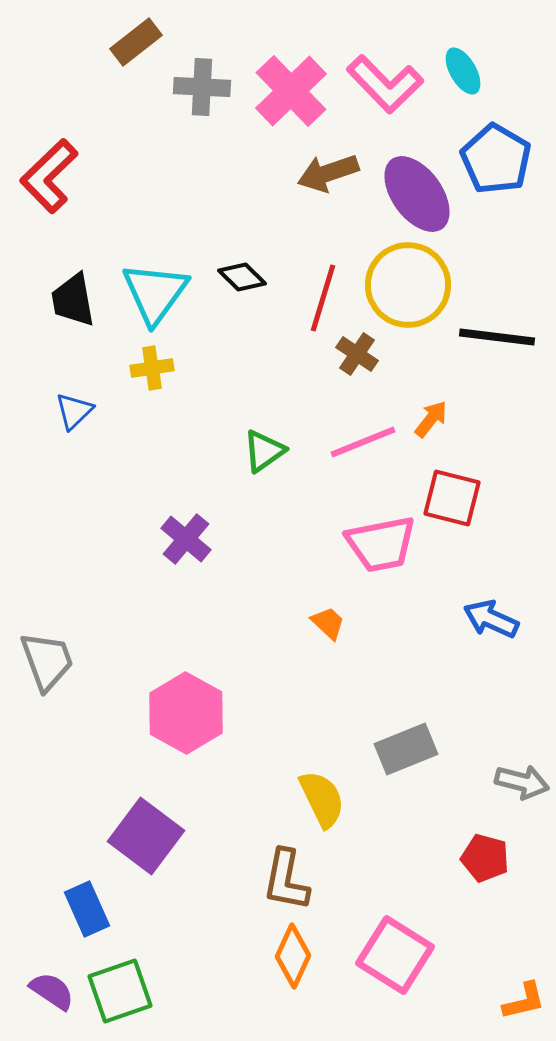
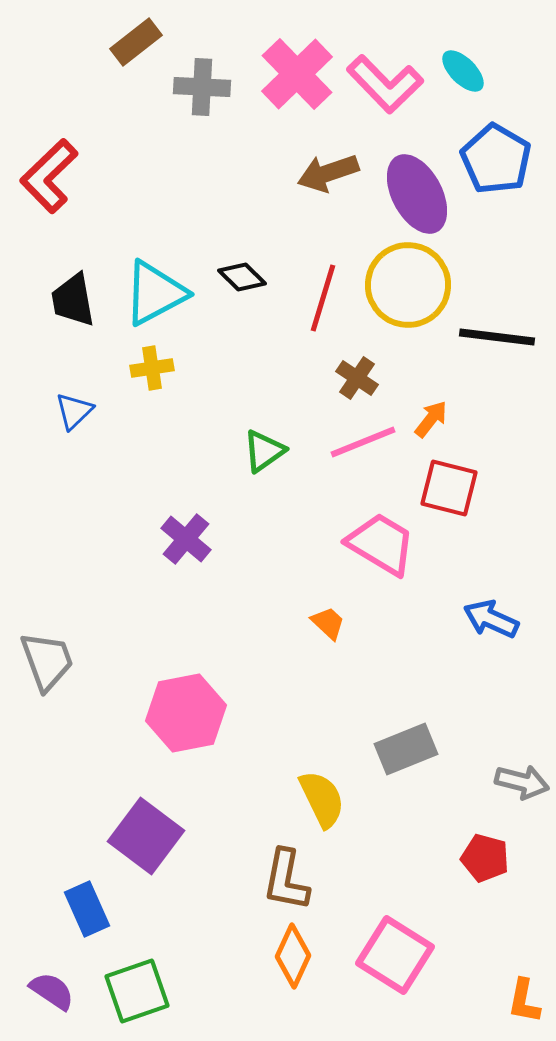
cyan ellipse: rotated 15 degrees counterclockwise
pink cross: moved 6 px right, 17 px up
purple ellipse: rotated 8 degrees clockwise
cyan triangle: rotated 26 degrees clockwise
brown cross: moved 24 px down
red square: moved 3 px left, 10 px up
pink trapezoid: rotated 138 degrees counterclockwise
pink hexagon: rotated 20 degrees clockwise
green square: moved 17 px right
orange L-shape: rotated 114 degrees clockwise
